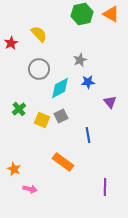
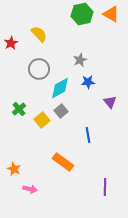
gray square: moved 5 px up; rotated 16 degrees counterclockwise
yellow square: rotated 28 degrees clockwise
